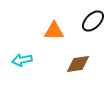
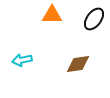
black ellipse: moved 1 px right, 2 px up; rotated 10 degrees counterclockwise
orange triangle: moved 2 px left, 16 px up
